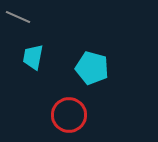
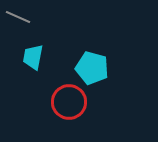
red circle: moved 13 px up
